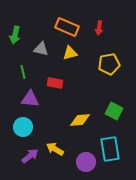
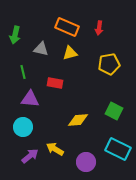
yellow diamond: moved 2 px left
cyan rectangle: moved 8 px right; rotated 55 degrees counterclockwise
